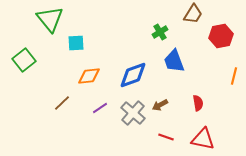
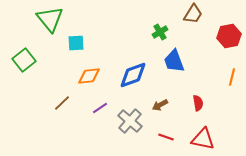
red hexagon: moved 8 px right
orange line: moved 2 px left, 1 px down
gray cross: moved 3 px left, 8 px down
